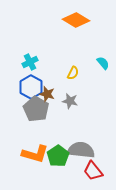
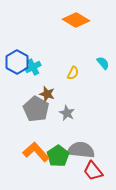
cyan cross: moved 3 px right, 5 px down
blue hexagon: moved 14 px left, 25 px up
gray star: moved 3 px left, 12 px down; rotated 14 degrees clockwise
orange L-shape: moved 1 px right, 2 px up; rotated 148 degrees counterclockwise
